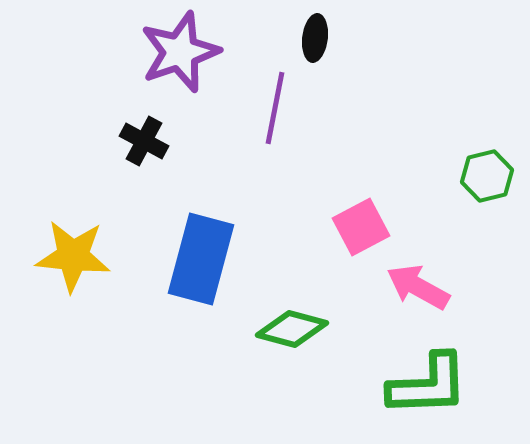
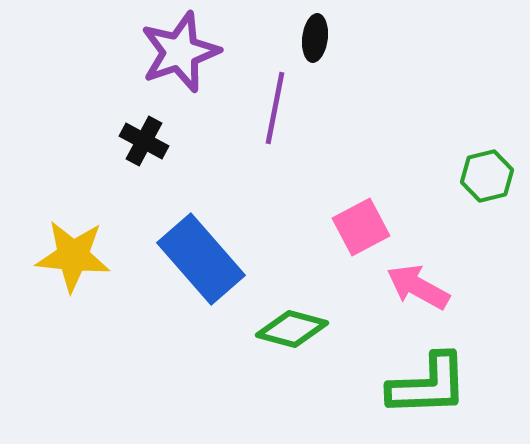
blue rectangle: rotated 56 degrees counterclockwise
